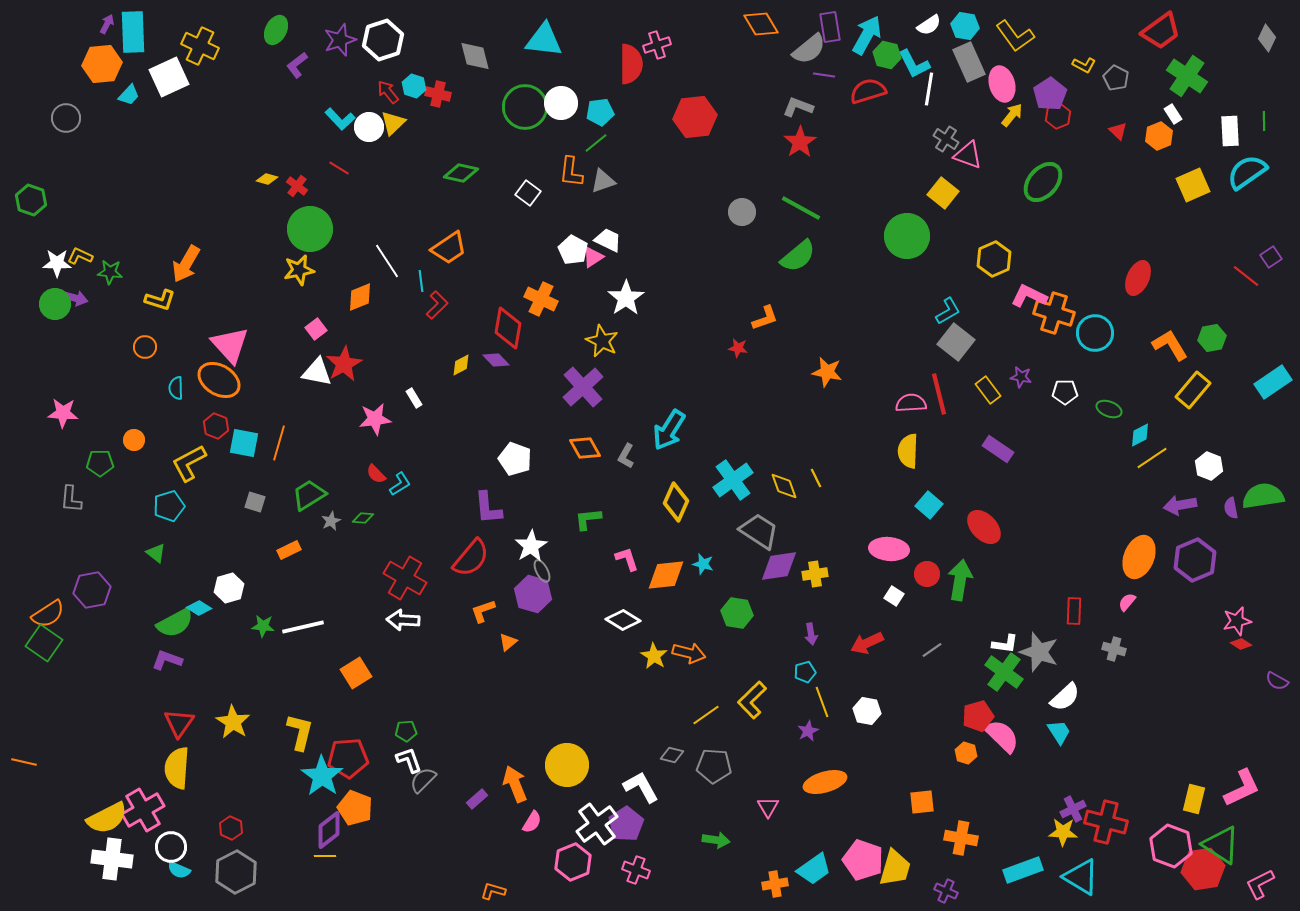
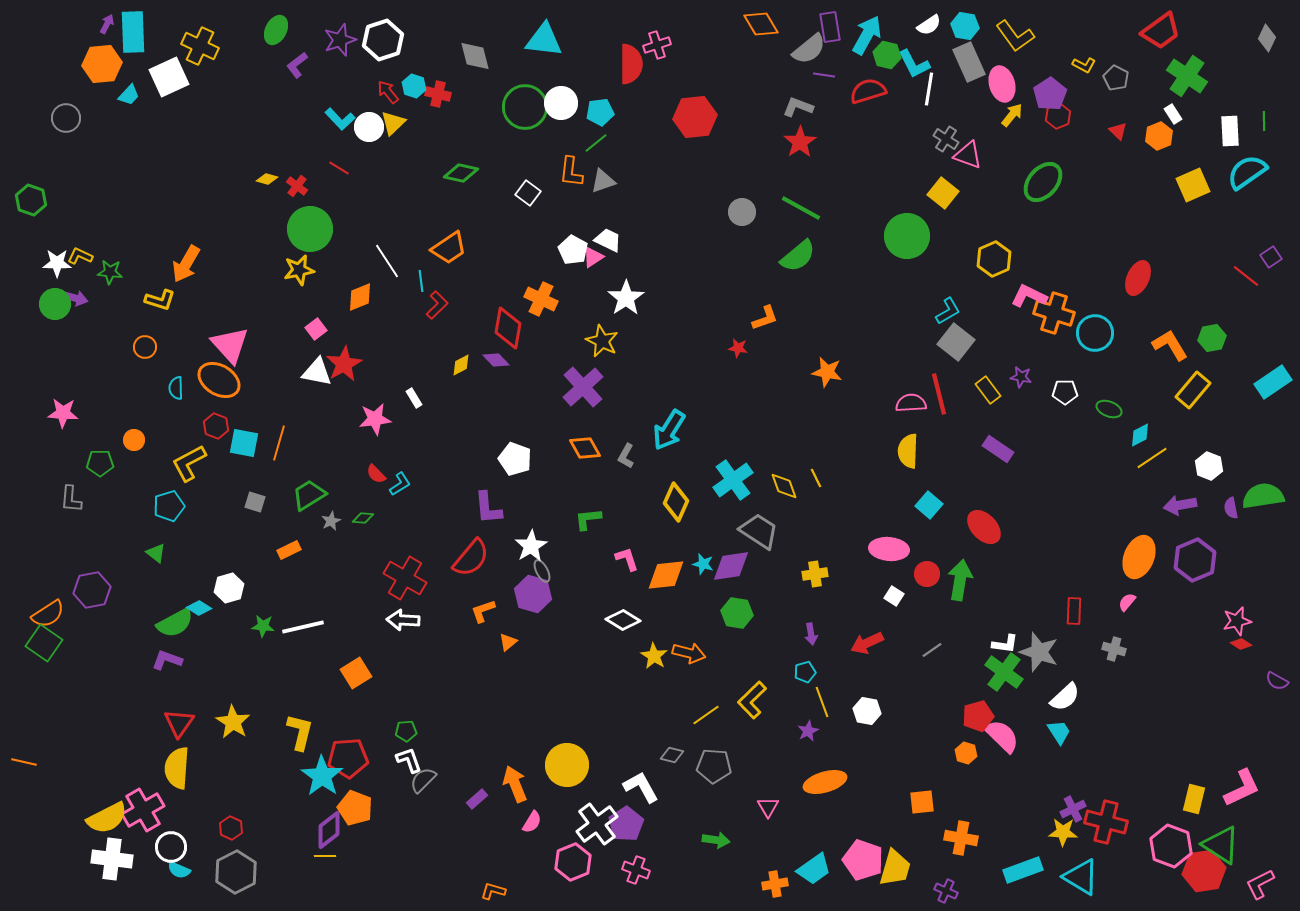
purple diamond at (779, 566): moved 48 px left
red hexagon at (1203, 869): moved 1 px right, 2 px down
